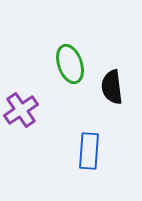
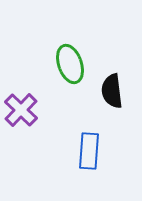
black semicircle: moved 4 px down
purple cross: rotated 12 degrees counterclockwise
